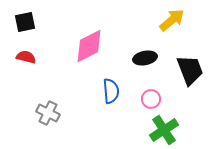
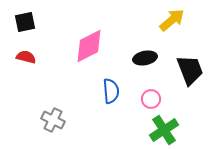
gray cross: moved 5 px right, 7 px down
